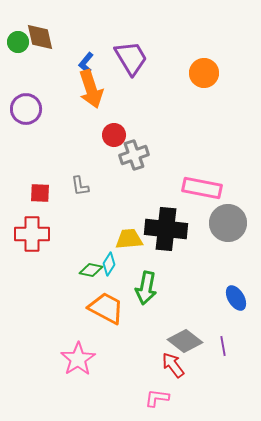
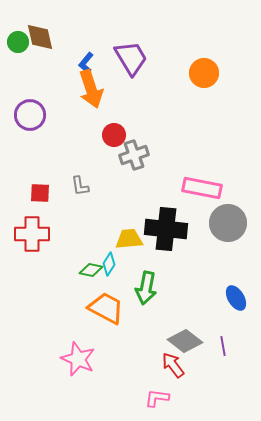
purple circle: moved 4 px right, 6 px down
pink star: rotated 16 degrees counterclockwise
